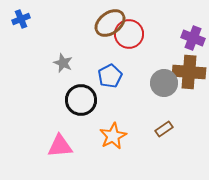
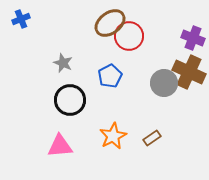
red circle: moved 2 px down
brown cross: rotated 20 degrees clockwise
black circle: moved 11 px left
brown rectangle: moved 12 px left, 9 px down
